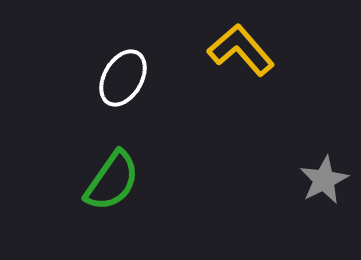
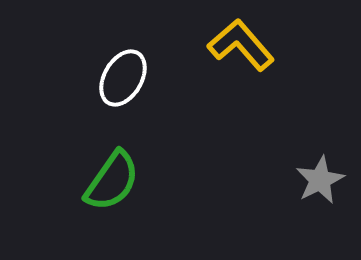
yellow L-shape: moved 5 px up
gray star: moved 4 px left
